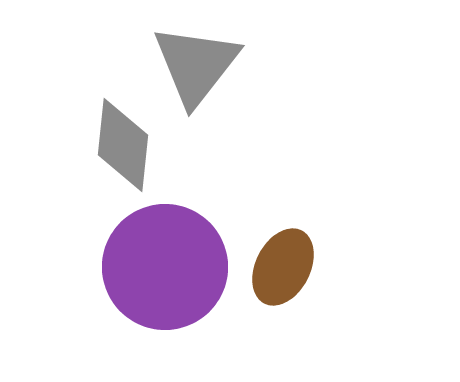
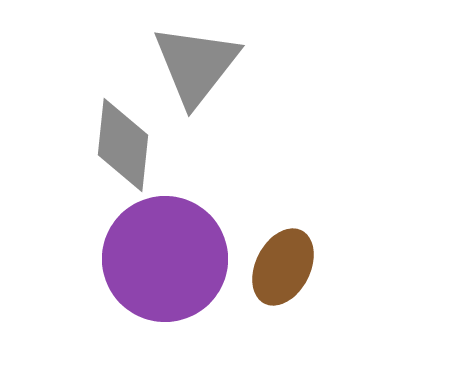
purple circle: moved 8 px up
